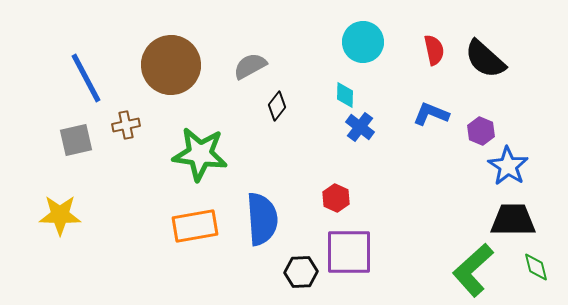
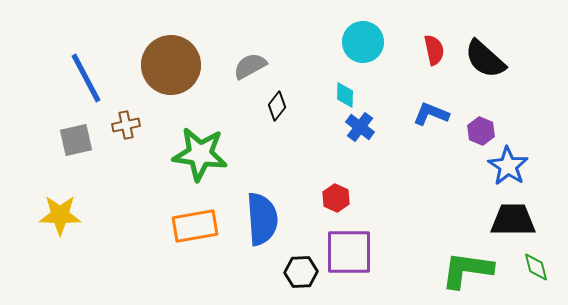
green L-shape: moved 6 px left; rotated 50 degrees clockwise
